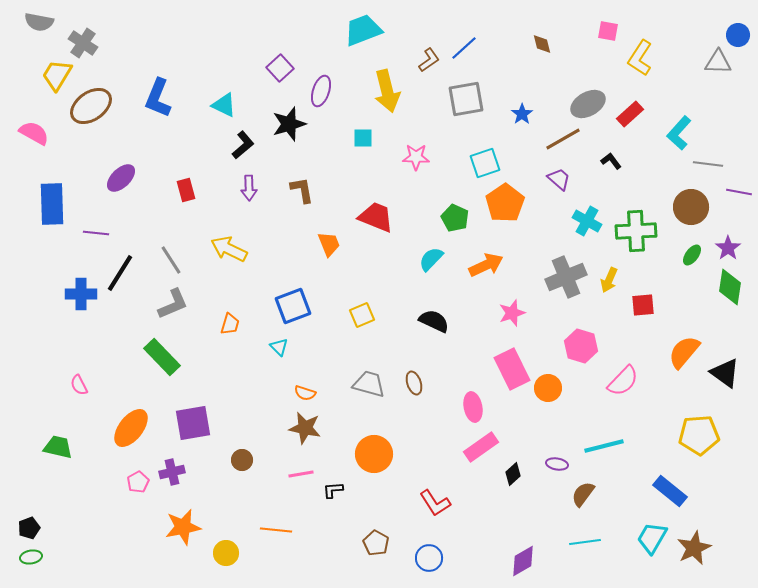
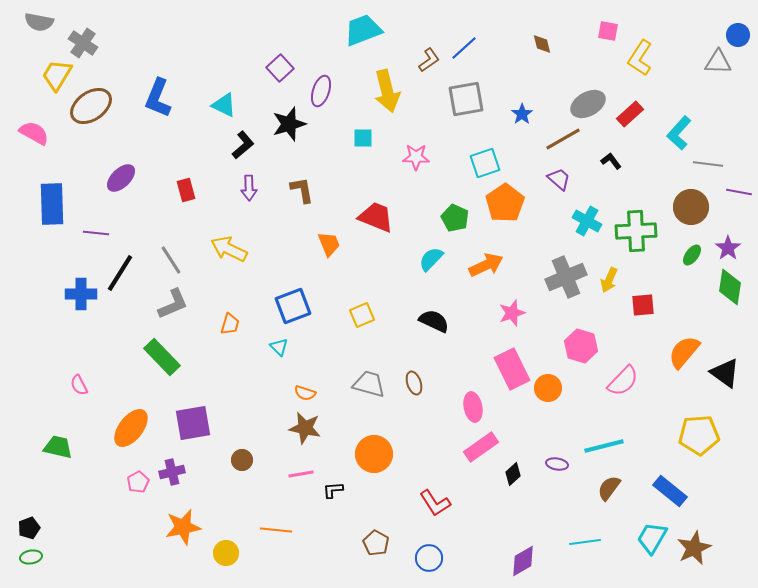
brown semicircle at (583, 494): moved 26 px right, 6 px up
